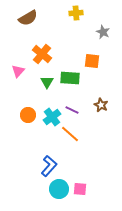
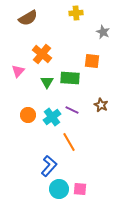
orange line: moved 1 px left, 8 px down; rotated 18 degrees clockwise
